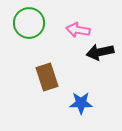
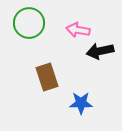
black arrow: moved 1 px up
